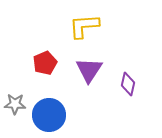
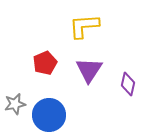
gray star: rotated 15 degrees counterclockwise
